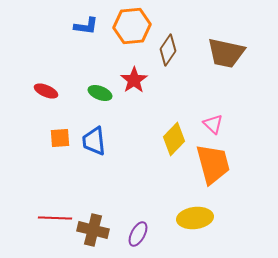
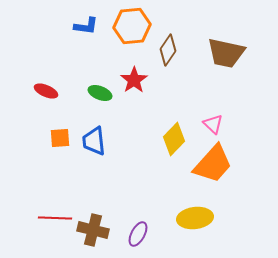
orange trapezoid: rotated 57 degrees clockwise
